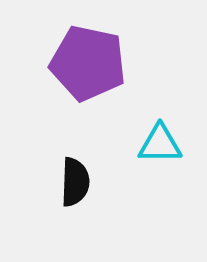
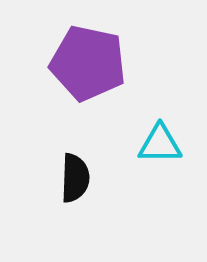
black semicircle: moved 4 px up
